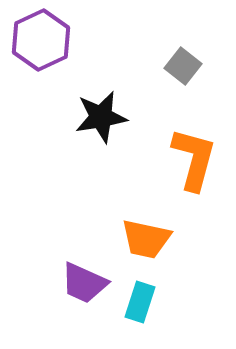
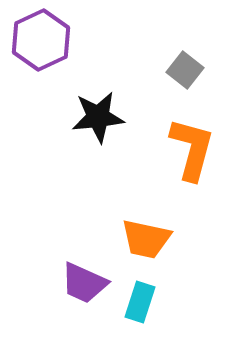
gray square: moved 2 px right, 4 px down
black star: moved 3 px left; rotated 4 degrees clockwise
orange L-shape: moved 2 px left, 10 px up
